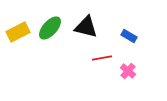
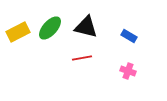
red line: moved 20 px left
pink cross: rotated 21 degrees counterclockwise
